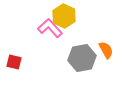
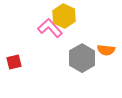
orange semicircle: rotated 126 degrees clockwise
gray hexagon: rotated 20 degrees counterclockwise
red square: rotated 28 degrees counterclockwise
